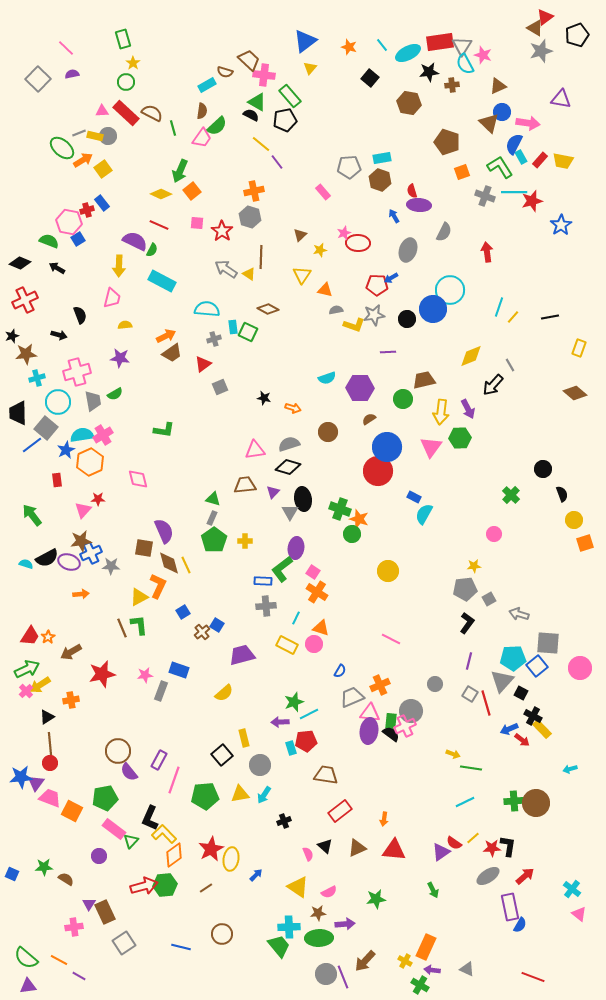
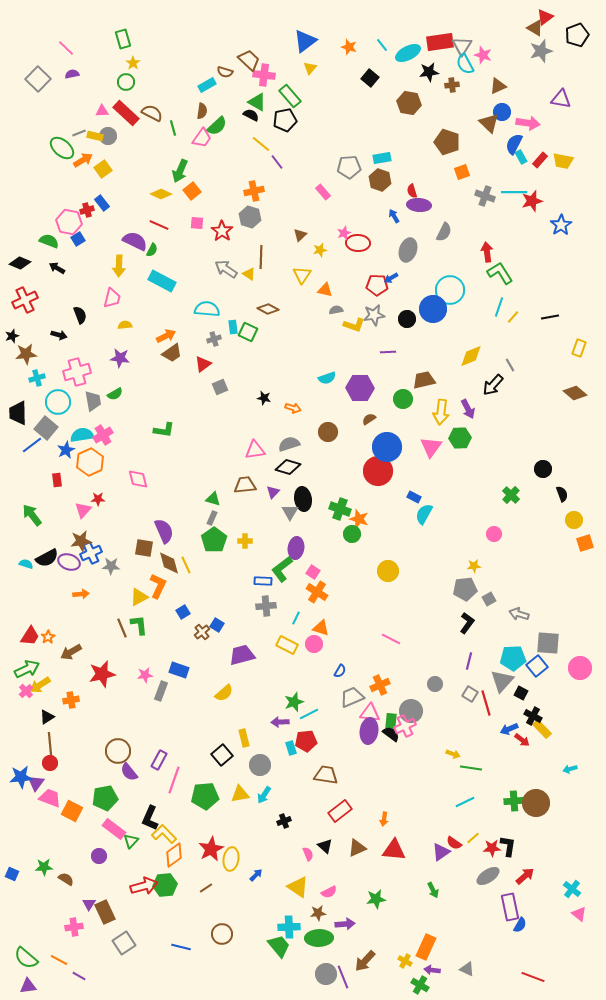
green L-shape at (500, 167): moved 106 px down
